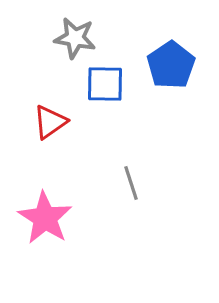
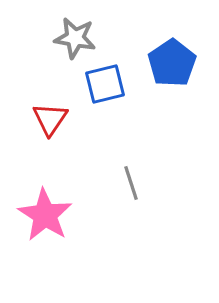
blue pentagon: moved 1 px right, 2 px up
blue square: rotated 15 degrees counterclockwise
red triangle: moved 3 px up; rotated 21 degrees counterclockwise
pink star: moved 3 px up
